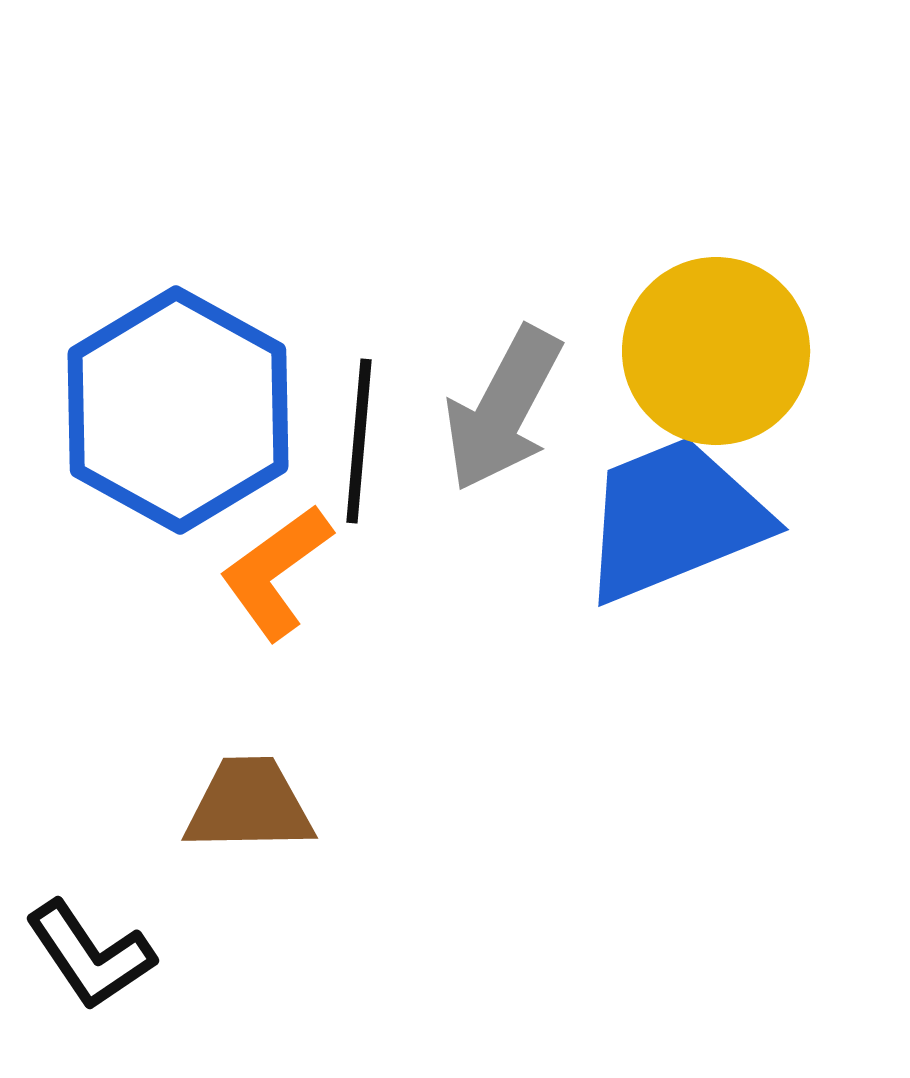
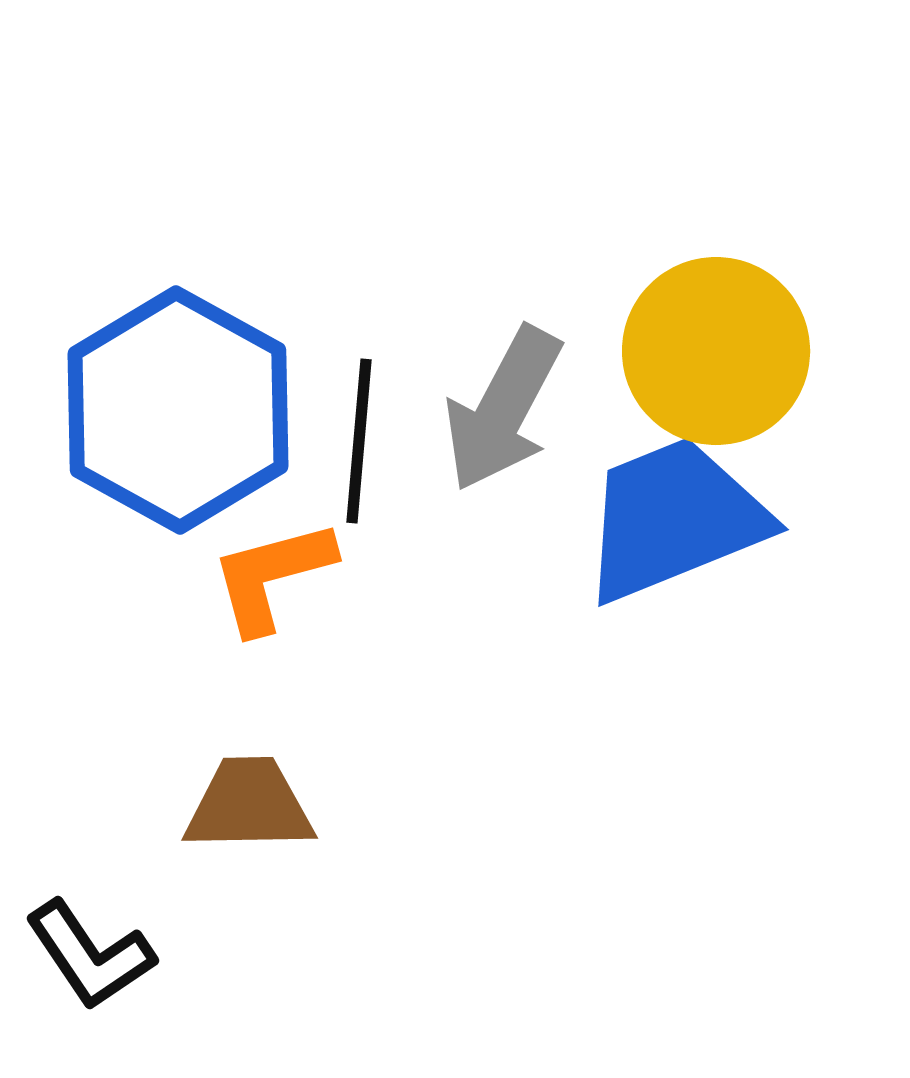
orange L-shape: moved 4 px left, 4 px down; rotated 21 degrees clockwise
